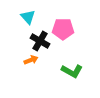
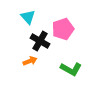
pink pentagon: rotated 20 degrees counterclockwise
orange arrow: moved 1 px left, 1 px down
green L-shape: moved 1 px left, 2 px up
